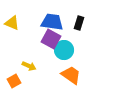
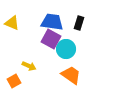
cyan circle: moved 2 px right, 1 px up
